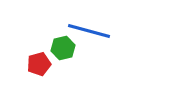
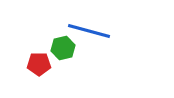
red pentagon: rotated 15 degrees clockwise
